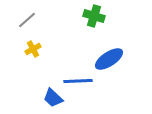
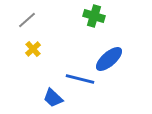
yellow cross: rotated 14 degrees counterclockwise
blue ellipse: rotated 8 degrees counterclockwise
blue line: moved 2 px right, 2 px up; rotated 16 degrees clockwise
